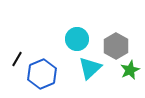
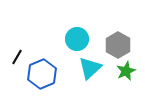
gray hexagon: moved 2 px right, 1 px up
black line: moved 2 px up
green star: moved 4 px left, 1 px down
